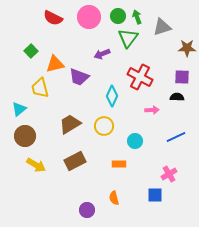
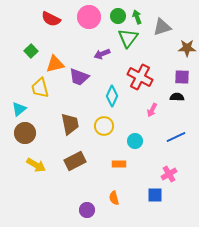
red semicircle: moved 2 px left, 1 px down
pink arrow: rotated 120 degrees clockwise
brown trapezoid: rotated 110 degrees clockwise
brown circle: moved 3 px up
